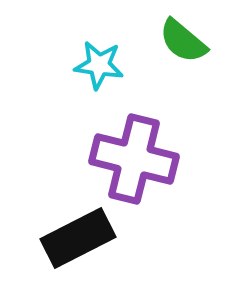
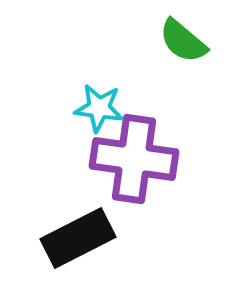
cyan star: moved 43 px down
purple cross: rotated 6 degrees counterclockwise
